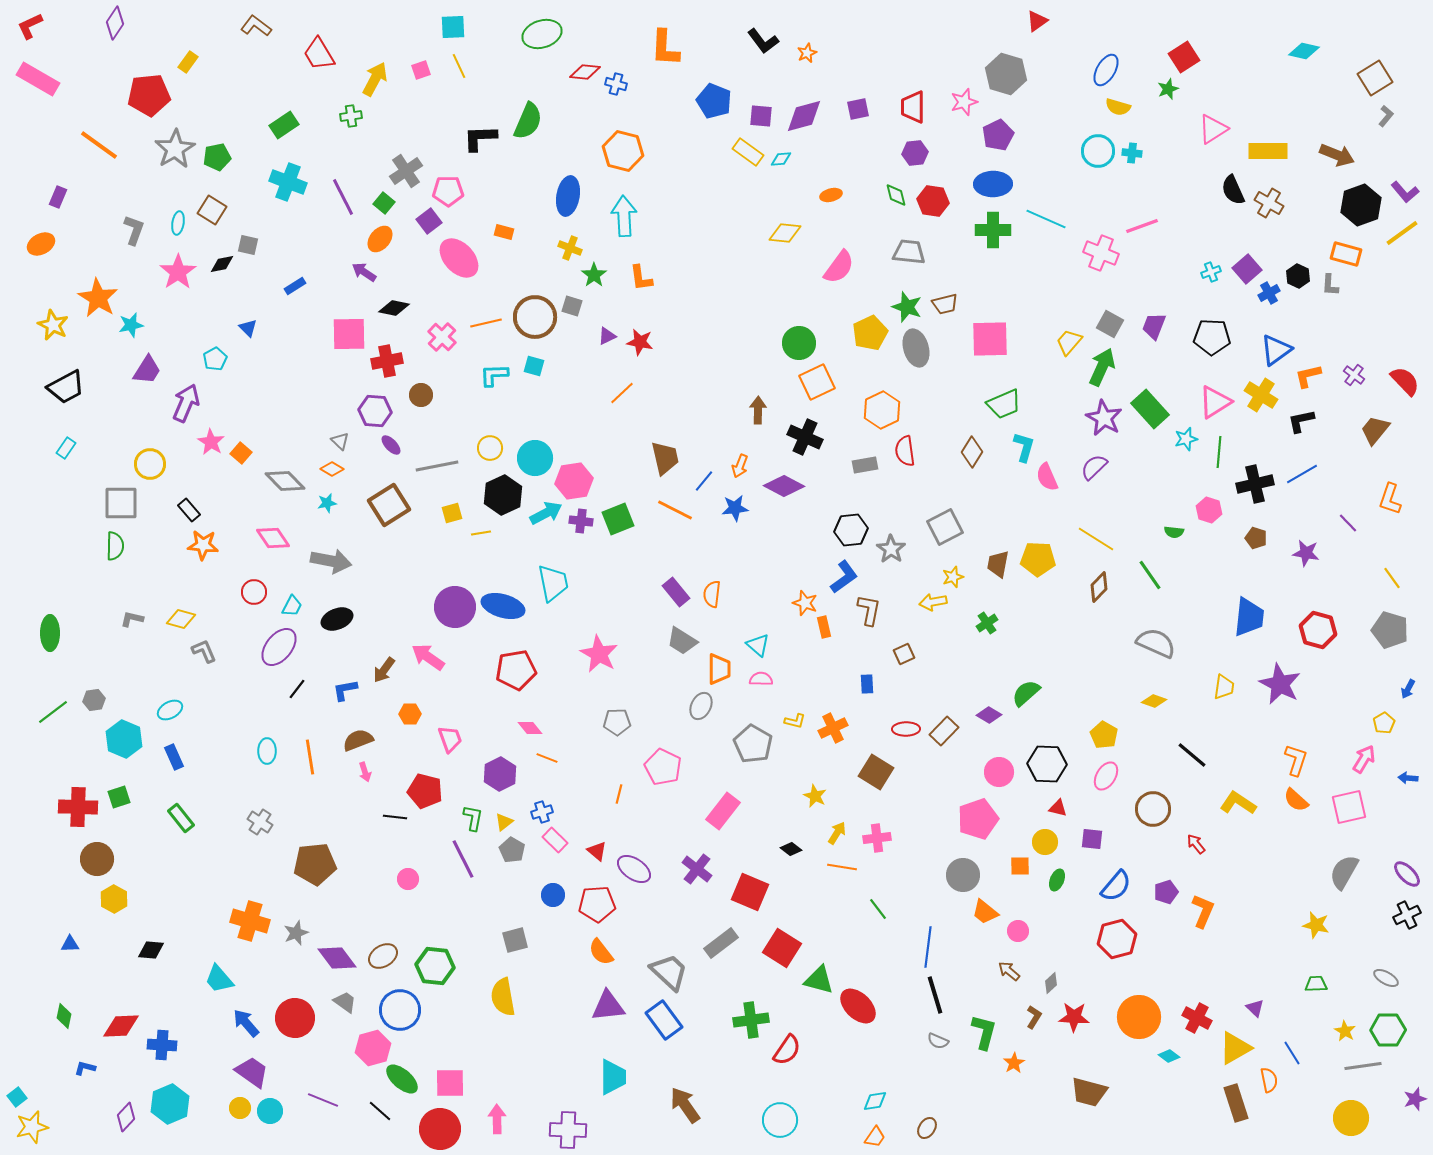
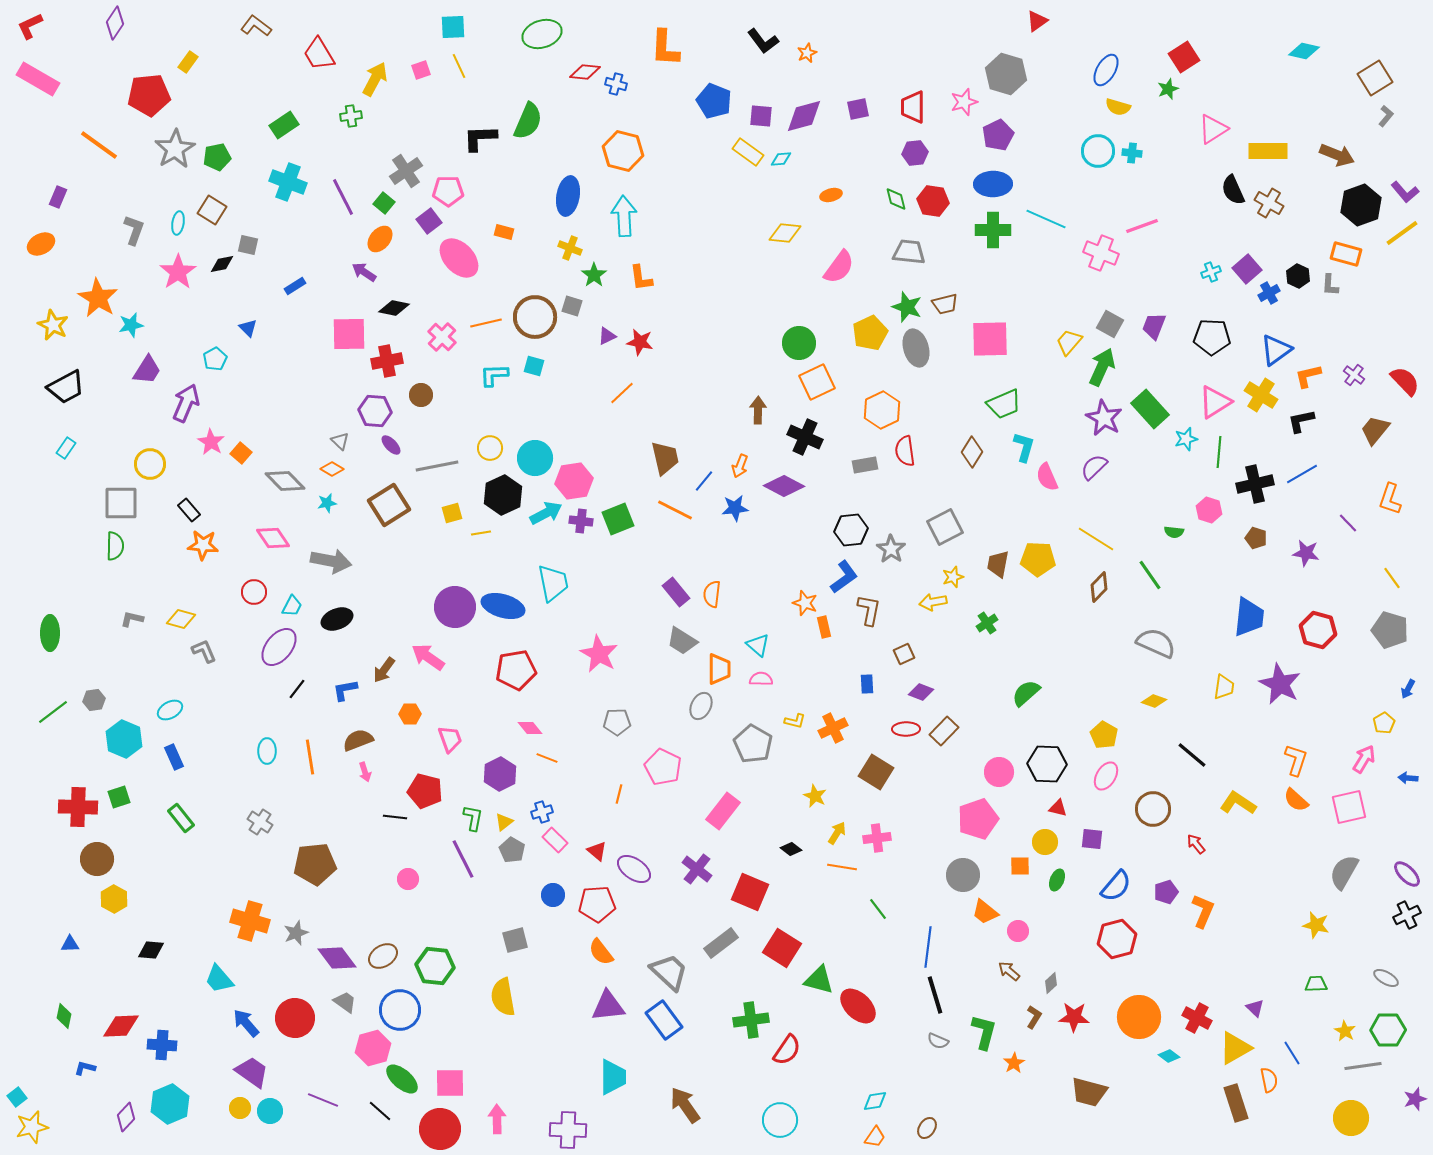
green diamond at (896, 195): moved 4 px down
purple diamond at (989, 715): moved 68 px left, 23 px up; rotated 10 degrees counterclockwise
